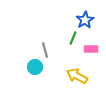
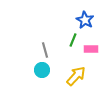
blue star: rotated 12 degrees counterclockwise
green line: moved 2 px down
cyan circle: moved 7 px right, 3 px down
yellow arrow: moved 1 px left; rotated 105 degrees clockwise
